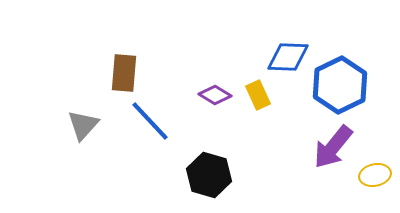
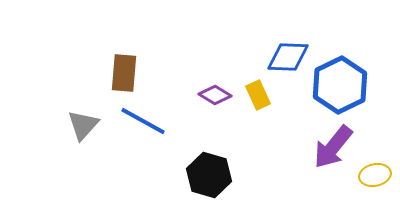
blue line: moved 7 px left; rotated 18 degrees counterclockwise
